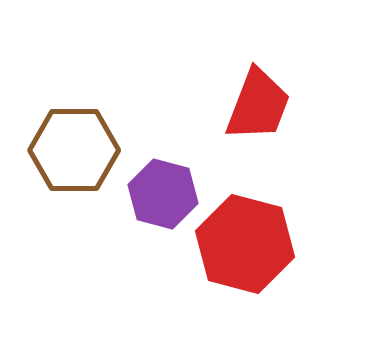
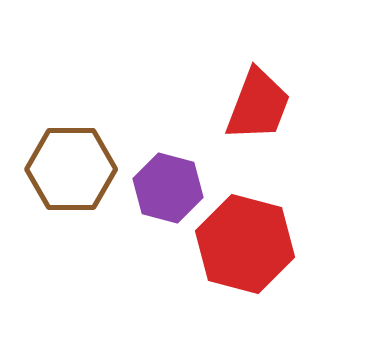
brown hexagon: moved 3 px left, 19 px down
purple hexagon: moved 5 px right, 6 px up
